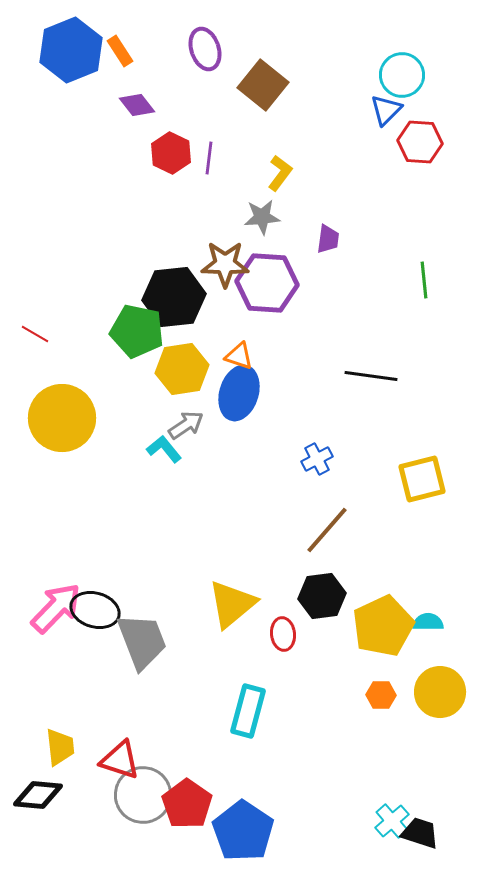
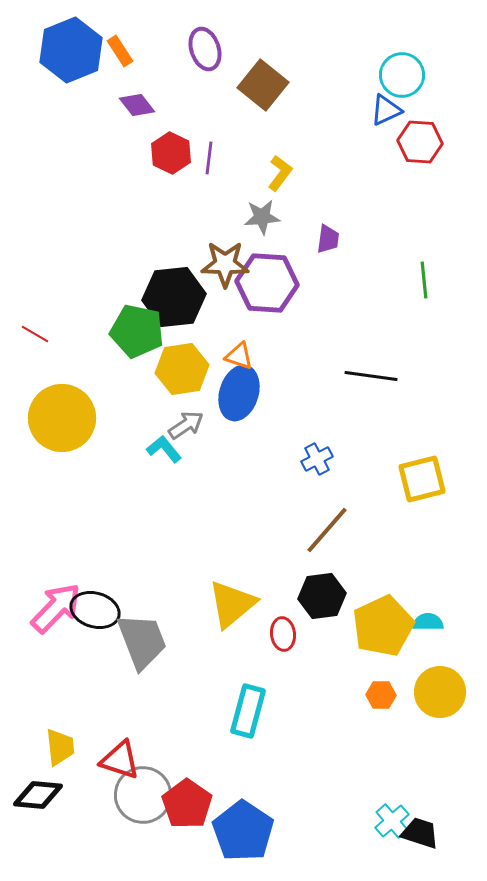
blue triangle at (386, 110): rotated 20 degrees clockwise
